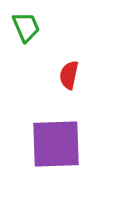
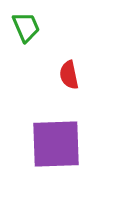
red semicircle: rotated 24 degrees counterclockwise
